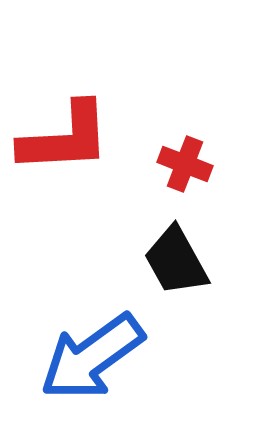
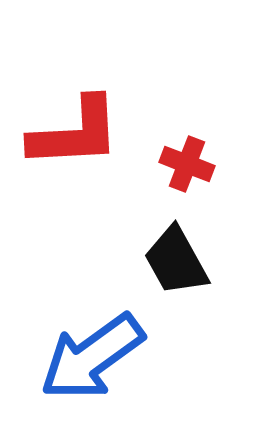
red L-shape: moved 10 px right, 5 px up
red cross: moved 2 px right
